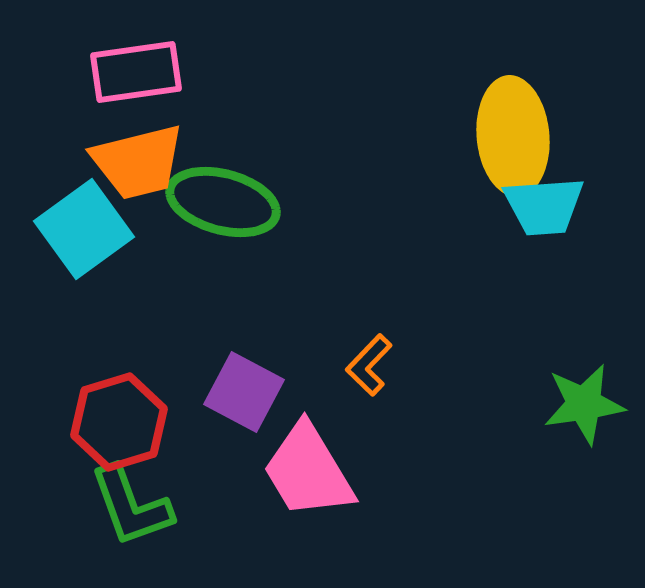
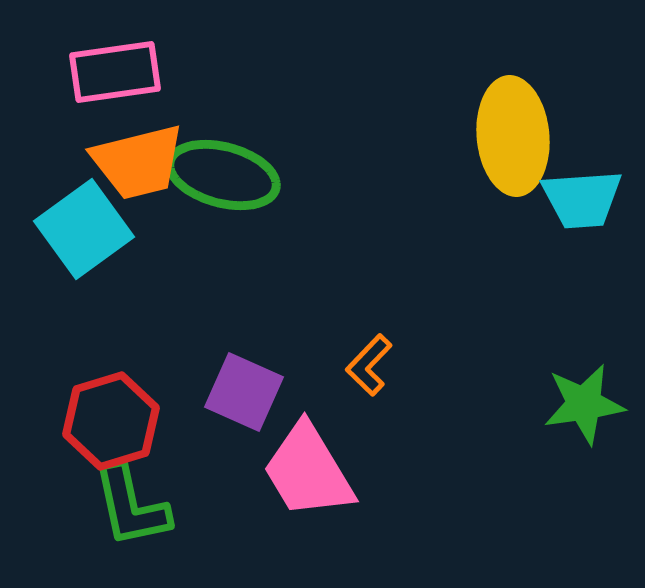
pink rectangle: moved 21 px left
green ellipse: moved 27 px up
cyan trapezoid: moved 38 px right, 7 px up
purple square: rotated 4 degrees counterclockwise
red hexagon: moved 8 px left, 1 px up
green L-shape: rotated 8 degrees clockwise
